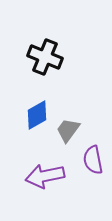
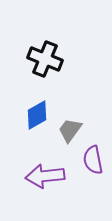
black cross: moved 2 px down
gray trapezoid: moved 2 px right
purple arrow: rotated 6 degrees clockwise
